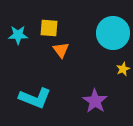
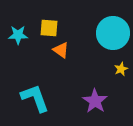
orange triangle: rotated 18 degrees counterclockwise
yellow star: moved 2 px left
cyan L-shape: rotated 132 degrees counterclockwise
